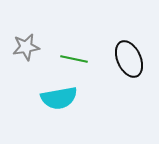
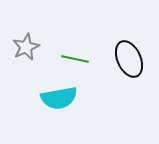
gray star: rotated 16 degrees counterclockwise
green line: moved 1 px right
